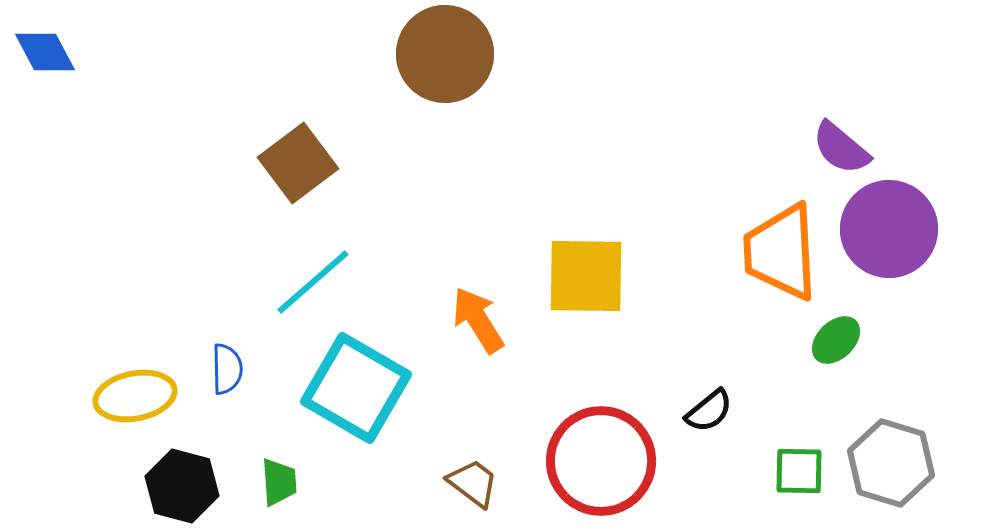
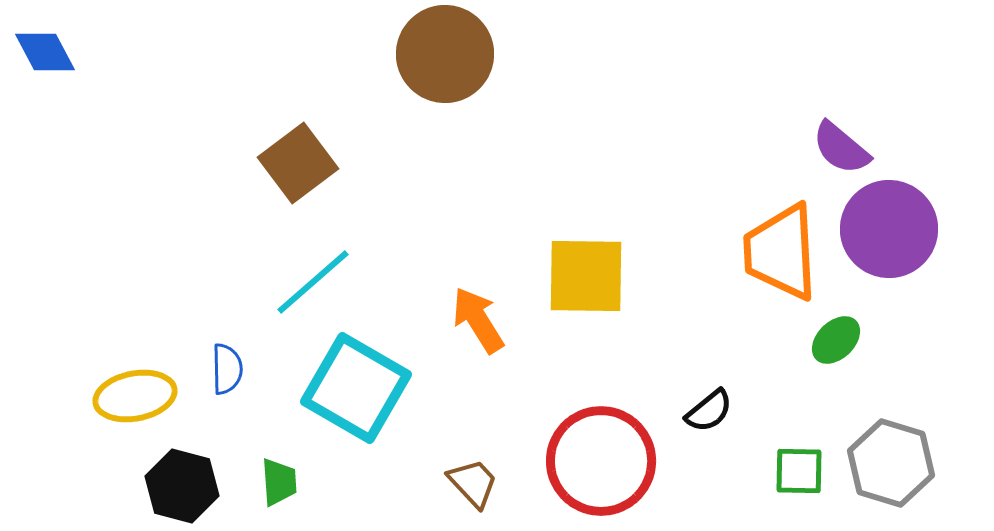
brown trapezoid: rotated 10 degrees clockwise
